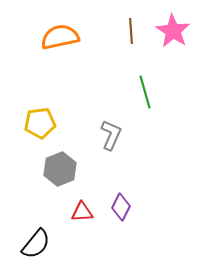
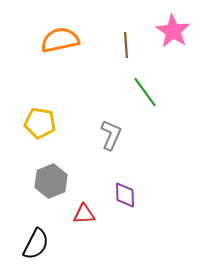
brown line: moved 5 px left, 14 px down
orange semicircle: moved 3 px down
green line: rotated 20 degrees counterclockwise
yellow pentagon: rotated 16 degrees clockwise
gray hexagon: moved 9 px left, 12 px down
purple diamond: moved 4 px right, 12 px up; rotated 28 degrees counterclockwise
red triangle: moved 2 px right, 2 px down
black semicircle: rotated 12 degrees counterclockwise
